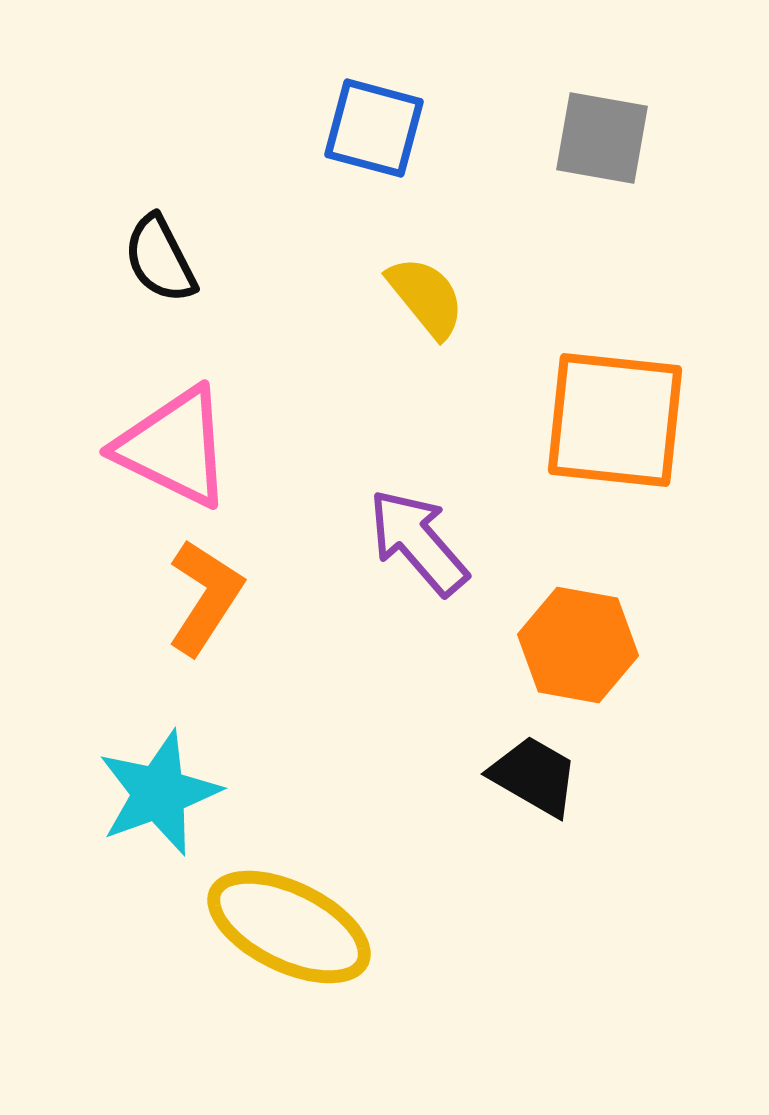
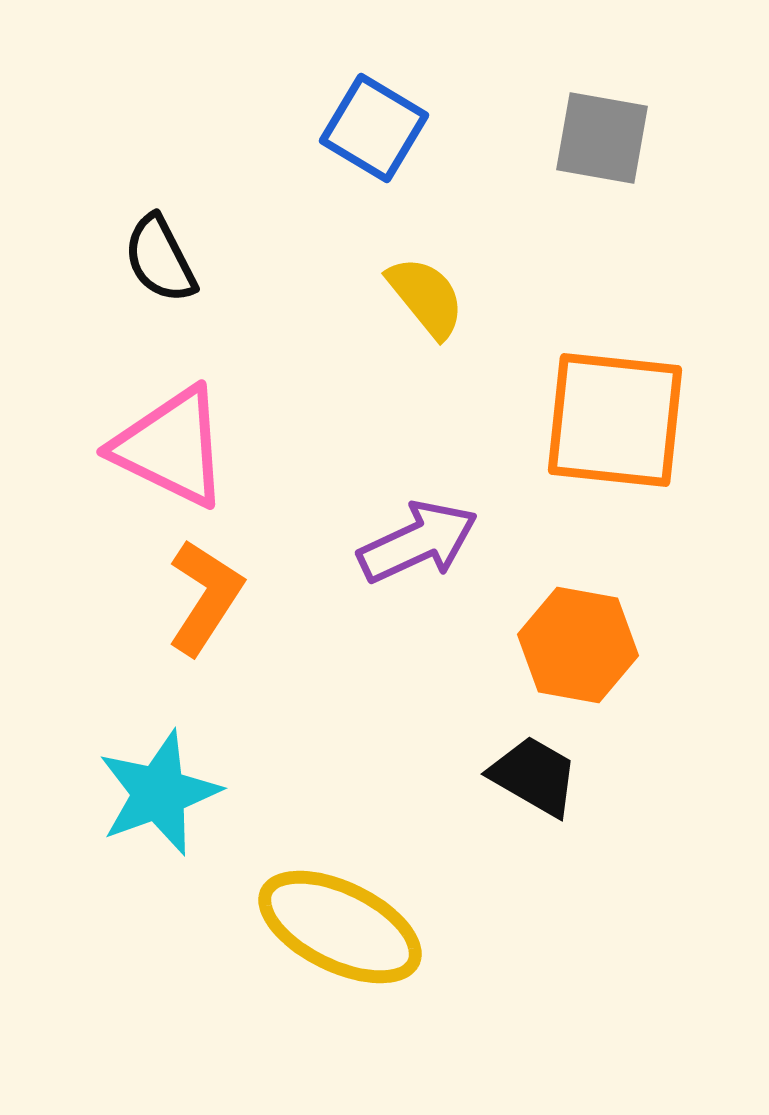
blue square: rotated 16 degrees clockwise
pink triangle: moved 3 px left
purple arrow: rotated 106 degrees clockwise
yellow ellipse: moved 51 px right
